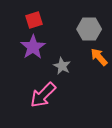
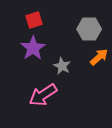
purple star: moved 1 px down
orange arrow: rotated 90 degrees clockwise
pink arrow: rotated 12 degrees clockwise
